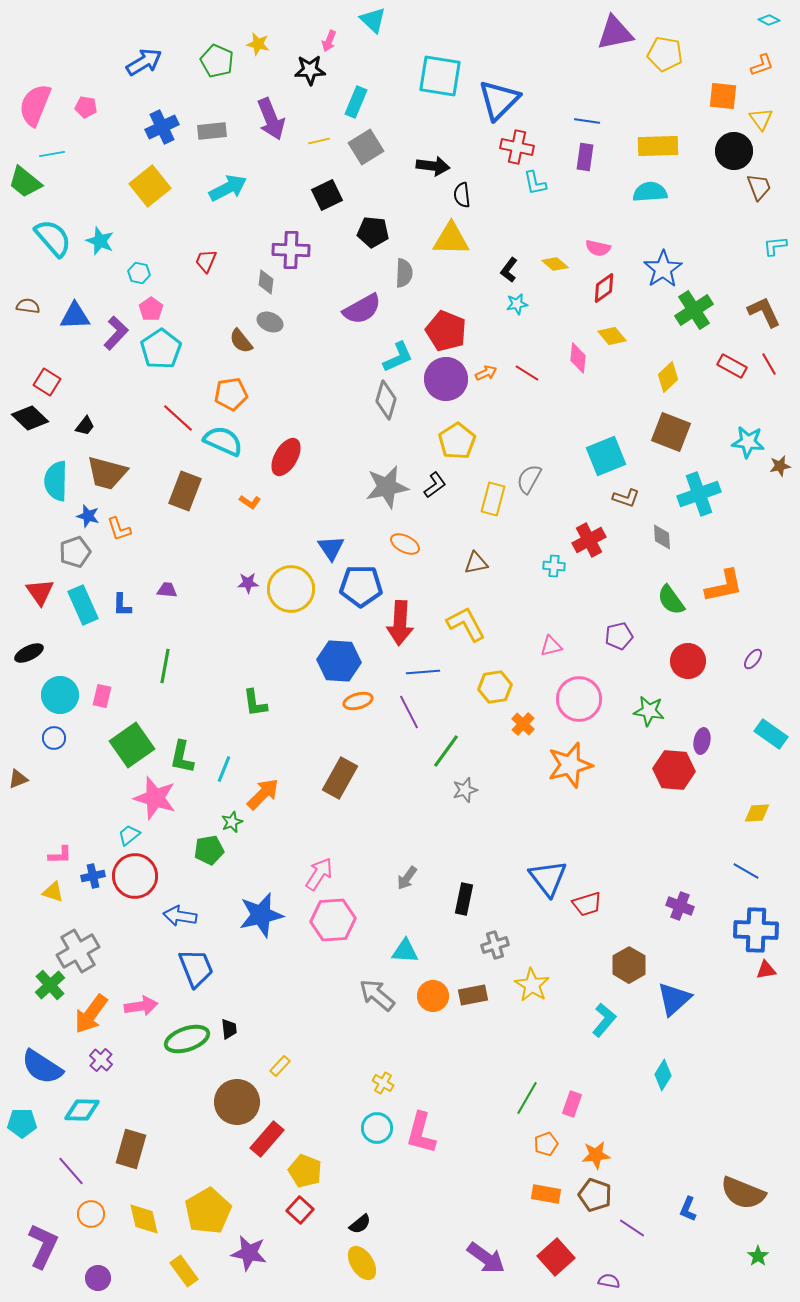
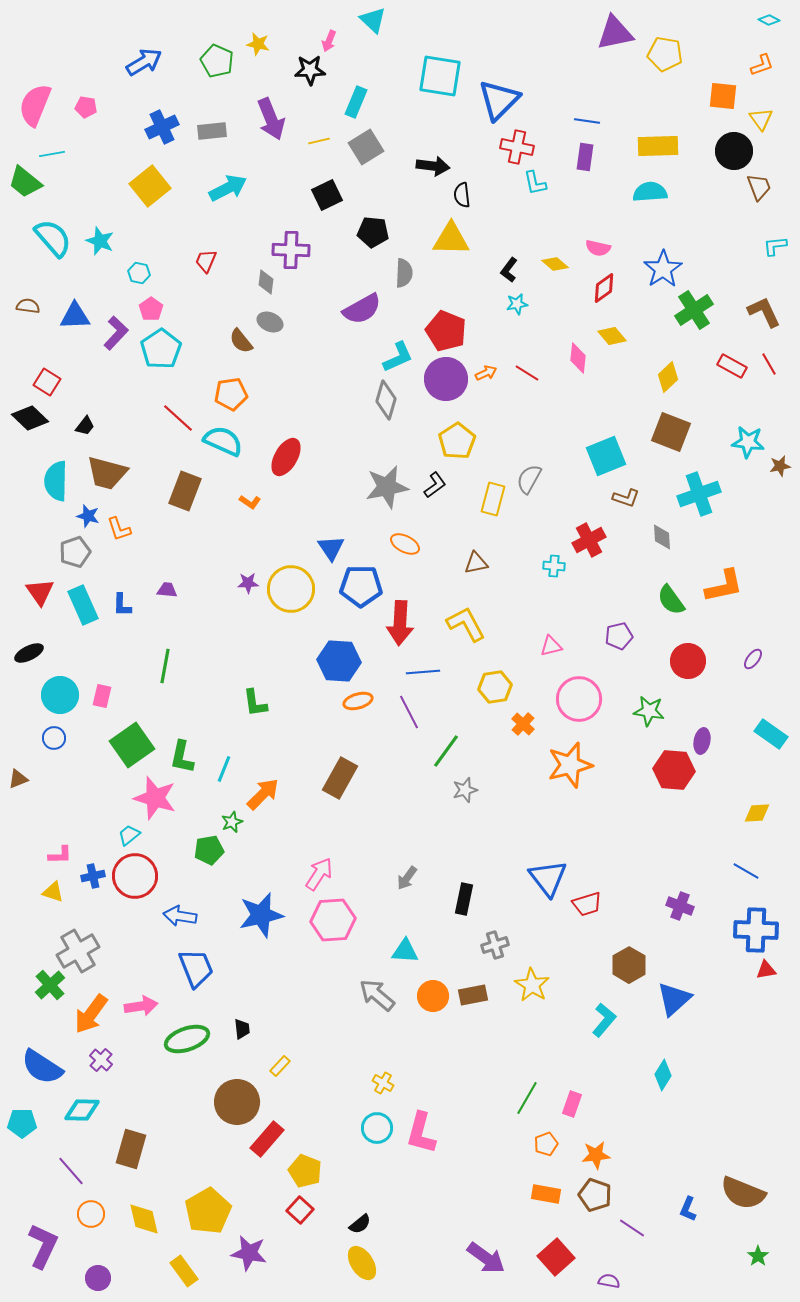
black trapezoid at (229, 1029): moved 13 px right
